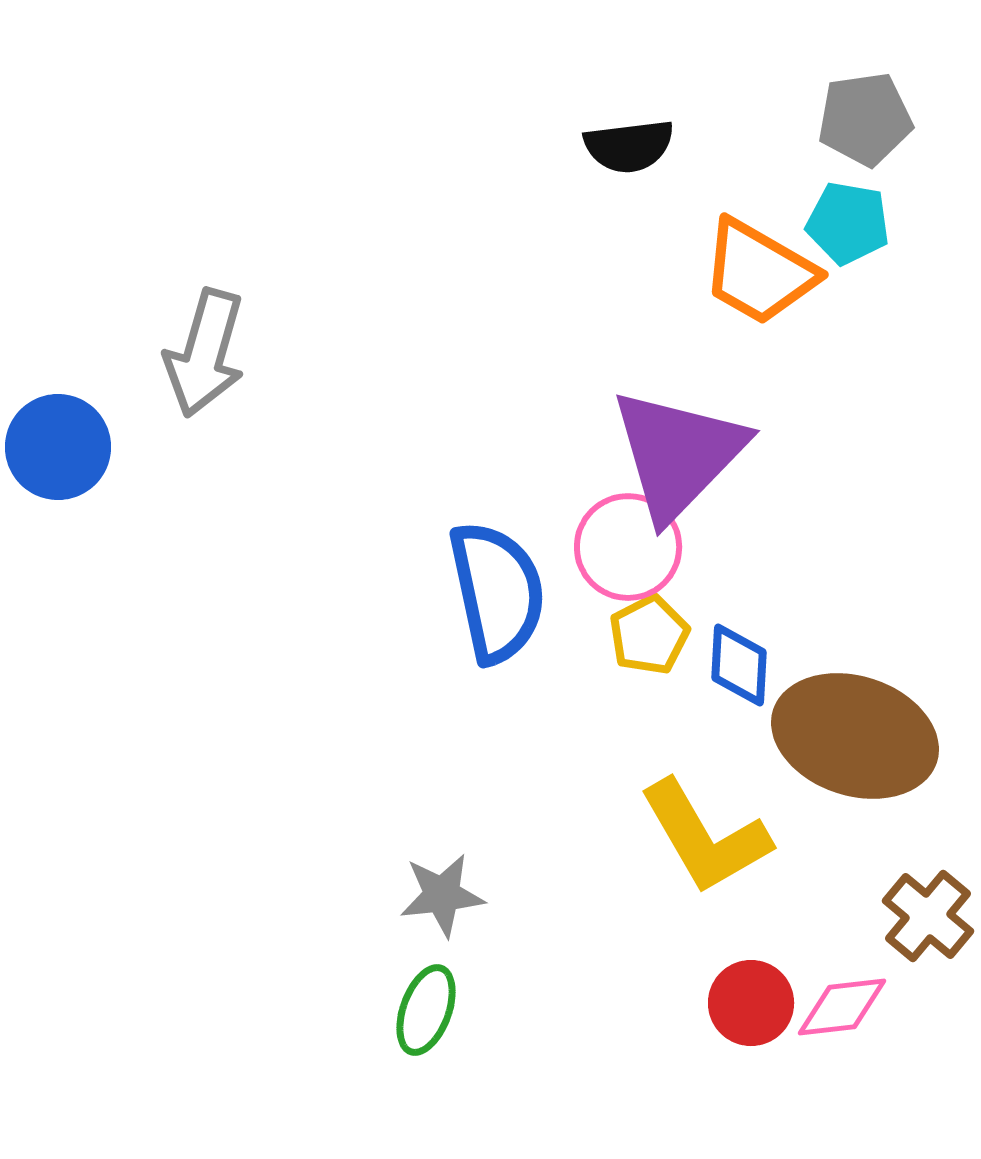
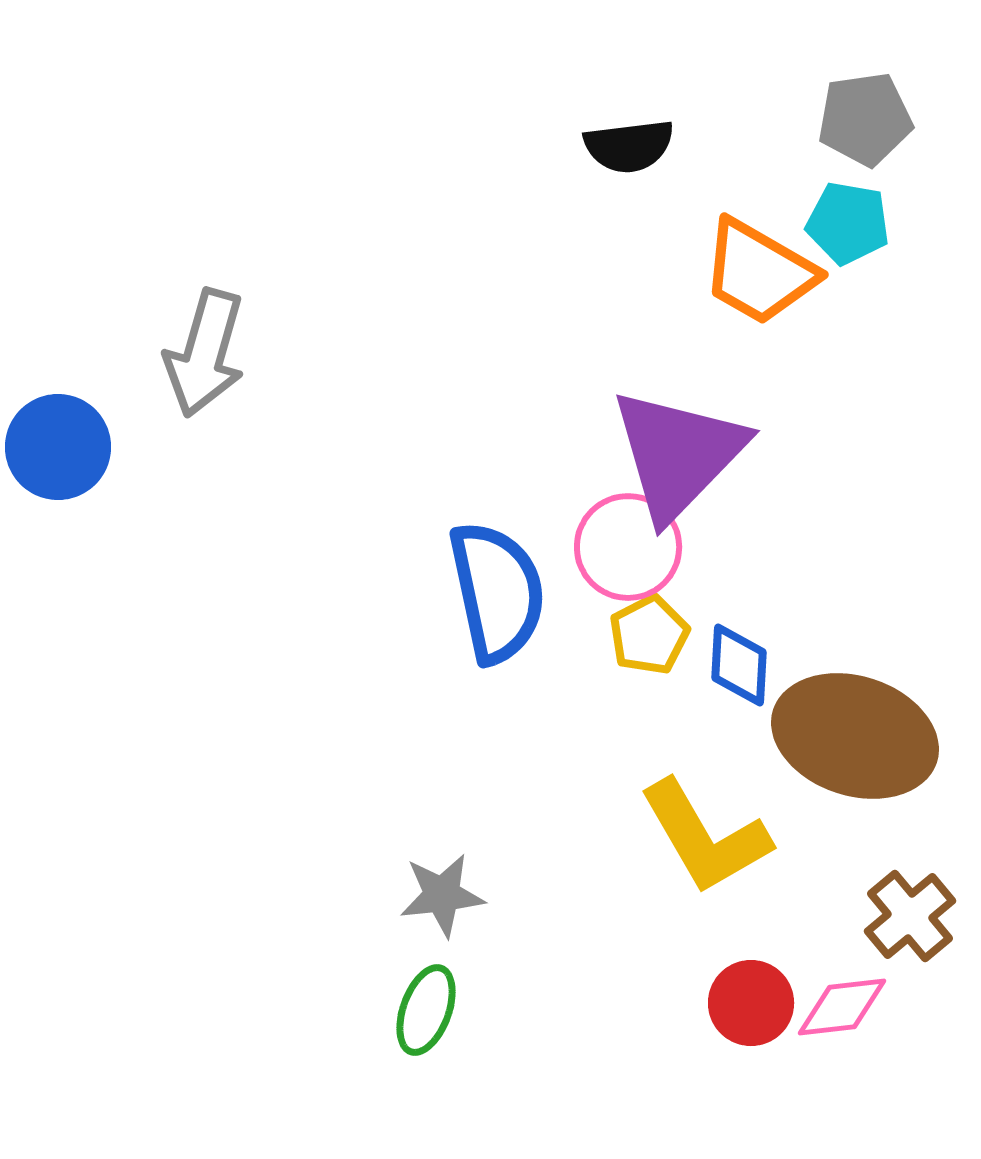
brown cross: moved 18 px left; rotated 10 degrees clockwise
